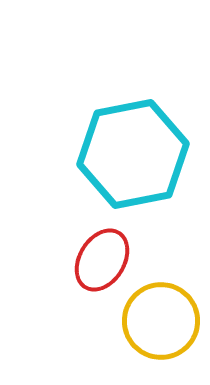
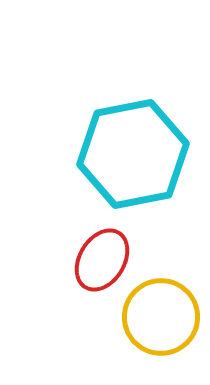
yellow circle: moved 4 px up
